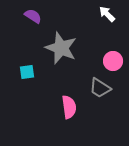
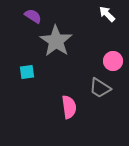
gray star: moved 5 px left, 7 px up; rotated 12 degrees clockwise
